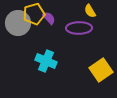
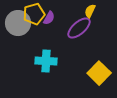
yellow semicircle: rotated 56 degrees clockwise
purple semicircle: rotated 72 degrees clockwise
purple ellipse: rotated 40 degrees counterclockwise
cyan cross: rotated 20 degrees counterclockwise
yellow square: moved 2 px left, 3 px down; rotated 10 degrees counterclockwise
